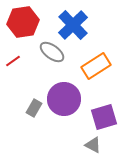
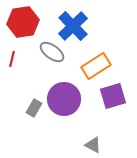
blue cross: moved 1 px down
red line: moved 1 px left, 2 px up; rotated 42 degrees counterclockwise
purple square: moved 9 px right, 21 px up
